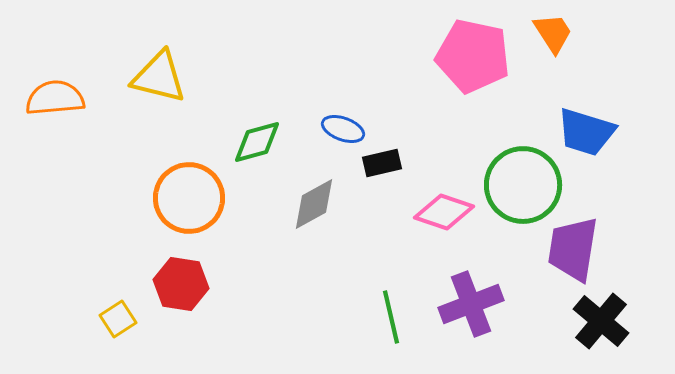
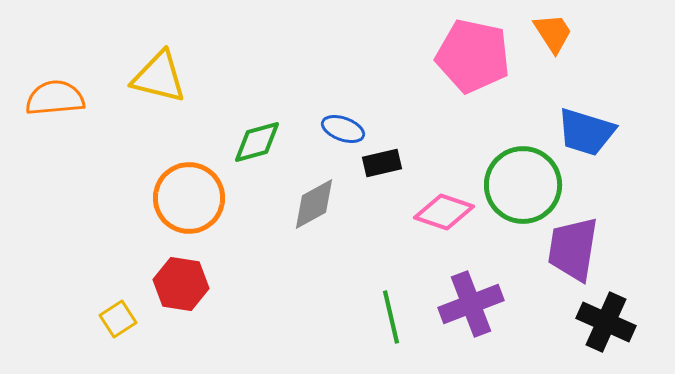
black cross: moved 5 px right, 1 px down; rotated 16 degrees counterclockwise
